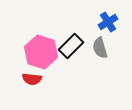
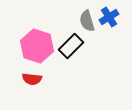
blue cross: moved 1 px right, 5 px up
gray semicircle: moved 13 px left, 27 px up
pink hexagon: moved 4 px left, 6 px up
